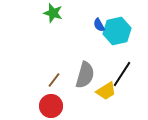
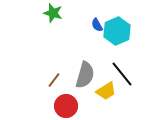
blue semicircle: moved 2 px left
cyan hexagon: rotated 12 degrees counterclockwise
black line: rotated 72 degrees counterclockwise
red circle: moved 15 px right
